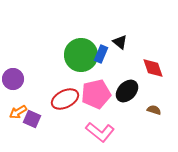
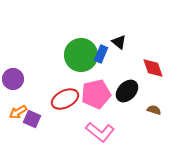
black triangle: moved 1 px left
